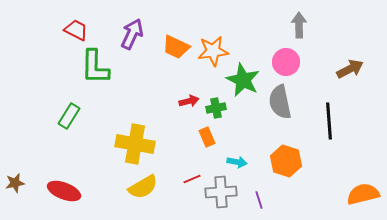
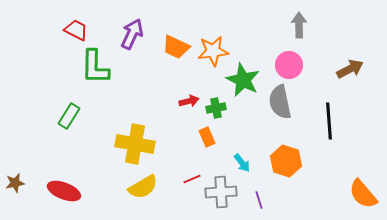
pink circle: moved 3 px right, 3 px down
cyan arrow: moved 5 px right, 1 px down; rotated 42 degrees clockwise
orange semicircle: rotated 116 degrees counterclockwise
